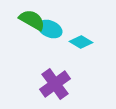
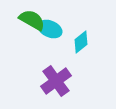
cyan diamond: rotated 70 degrees counterclockwise
purple cross: moved 1 px right, 3 px up
